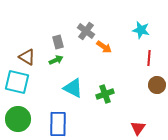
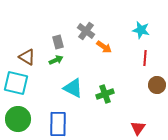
red line: moved 4 px left
cyan square: moved 1 px left, 1 px down
